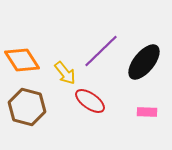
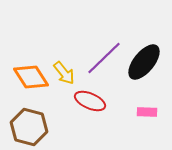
purple line: moved 3 px right, 7 px down
orange diamond: moved 9 px right, 17 px down
yellow arrow: moved 1 px left
red ellipse: rotated 12 degrees counterclockwise
brown hexagon: moved 2 px right, 20 px down
